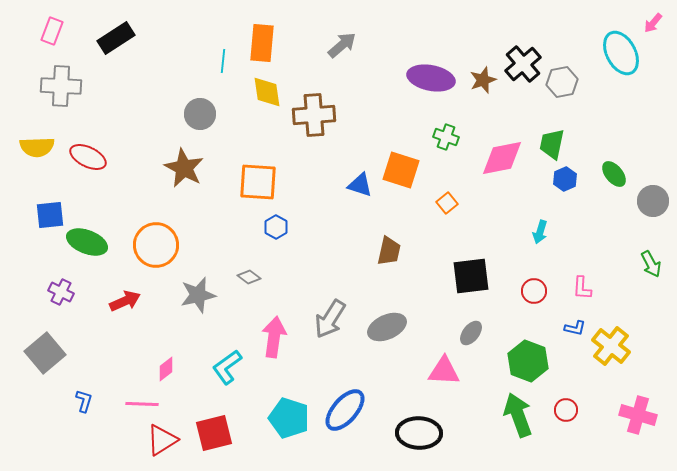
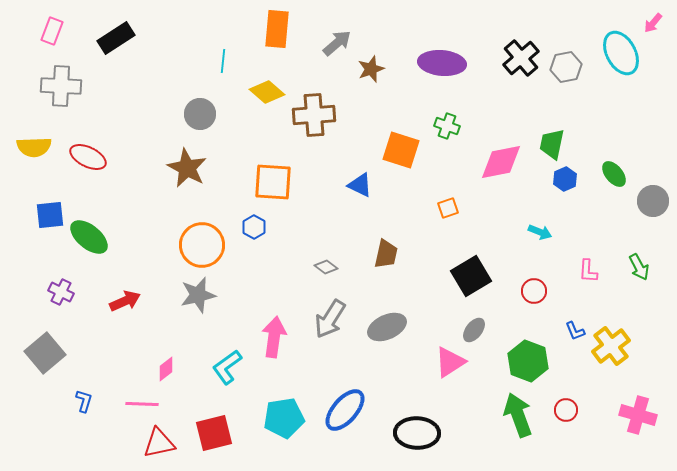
orange rectangle at (262, 43): moved 15 px right, 14 px up
gray arrow at (342, 45): moved 5 px left, 2 px up
black cross at (523, 64): moved 2 px left, 6 px up
purple ellipse at (431, 78): moved 11 px right, 15 px up; rotated 6 degrees counterclockwise
brown star at (483, 80): moved 112 px left, 11 px up
gray hexagon at (562, 82): moved 4 px right, 15 px up
yellow diamond at (267, 92): rotated 40 degrees counterclockwise
green cross at (446, 137): moved 1 px right, 11 px up
yellow semicircle at (37, 147): moved 3 px left
pink diamond at (502, 158): moved 1 px left, 4 px down
brown star at (184, 168): moved 3 px right
orange square at (401, 170): moved 20 px up
orange square at (258, 182): moved 15 px right
blue triangle at (360, 185): rotated 8 degrees clockwise
orange square at (447, 203): moved 1 px right, 5 px down; rotated 20 degrees clockwise
blue hexagon at (276, 227): moved 22 px left
cyan arrow at (540, 232): rotated 85 degrees counterclockwise
green ellipse at (87, 242): moved 2 px right, 5 px up; rotated 18 degrees clockwise
orange circle at (156, 245): moved 46 px right
brown trapezoid at (389, 251): moved 3 px left, 3 px down
green arrow at (651, 264): moved 12 px left, 3 px down
black square at (471, 276): rotated 24 degrees counterclockwise
gray diamond at (249, 277): moved 77 px right, 10 px up
pink L-shape at (582, 288): moved 6 px right, 17 px up
blue L-shape at (575, 328): moved 3 px down; rotated 55 degrees clockwise
gray ellipse at (471, 333): moved 3 px right, 3 px up
yellow cross at (611, 346): rotated 15 degrees clockwise
pink triangle at (444, 371): moved 6 px right, 9 px up; rotated 36 degrees counterclockwise
cyan pentagon at (289, 418): moved 5 px left; rotated 27 degrees counterclockwise
black ellipse at (419, 433): moved 2 px left
red triangle at (162, 440): moved 3 px left, 3 px down; rotated 20 degrees clockwise
